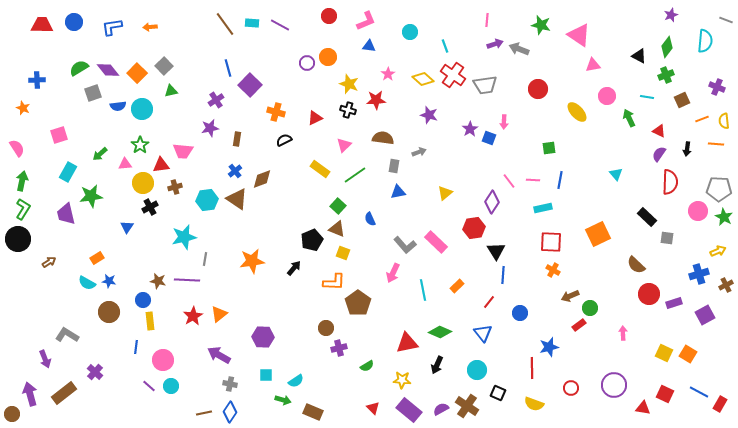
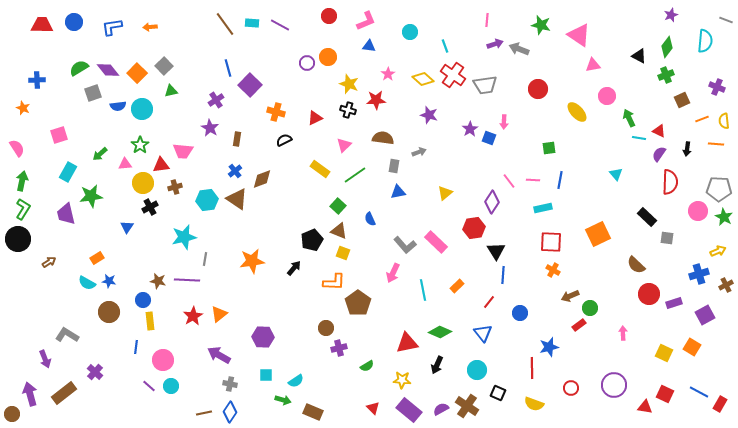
cyan line at (647, 97): moved 8 px left, 41 px down
purple star at (210, 128): rotated 30 degrees counterclockwise
brown triangle at (337, 229): moved 2 px right, 2 px down
orange square at (688, 354): moved 4 px right, 7 px up
red triangle at (643, 408): moved 2 px right, 1 px up
